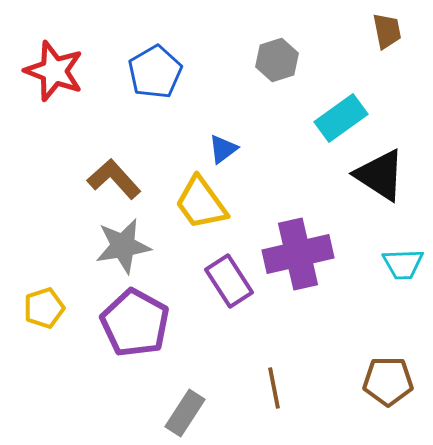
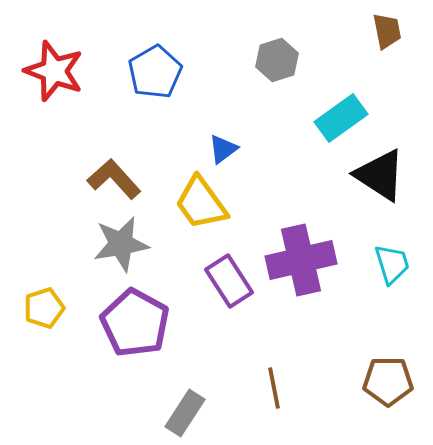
gray star: moved 2 px left, 2 px up
purple cross: moved 3 px right, 6 px down
cyan trapezoid: moved 11 px left; rotated 105 degrees counterclockwise
